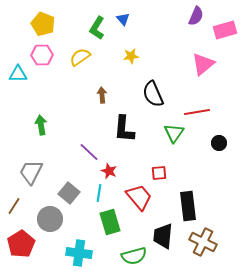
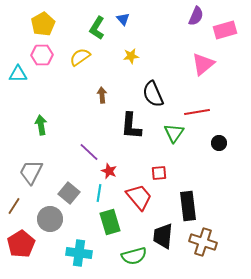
yellow pentagon: rotated 20 degrees clockwise
black L-shape: moved 7 px right, 3 px up
brown cross: rotated 8 degrees counterclockwise
